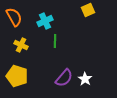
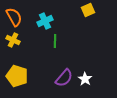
yellow cross: moved 8 px left, 5 px up
